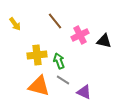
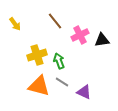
black triangle: moved 2 px left, 1 px up; rotated 21 degrees counterclockwise
yellow cross: rotated 12 degrees counterclockwise
gray line: moved 1 px left, 2 px down
